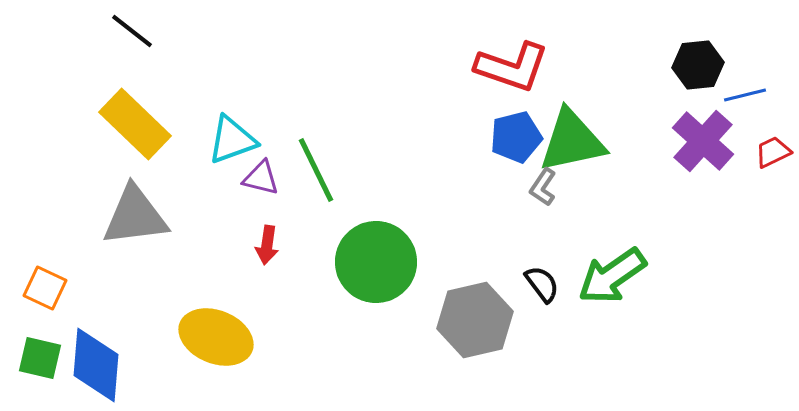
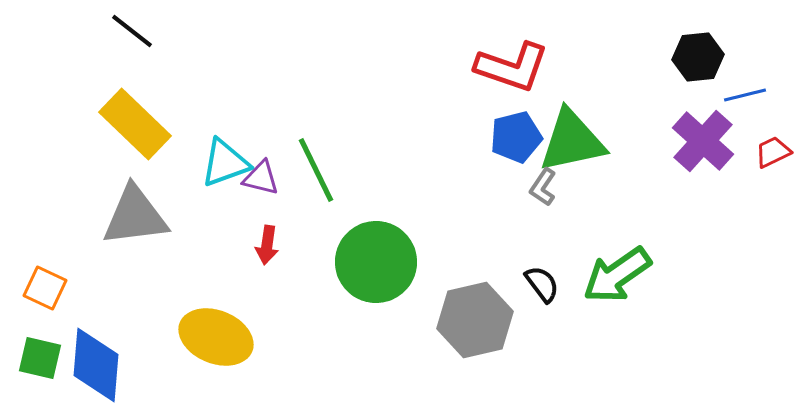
black hexagon: moved 8 px up
cyan triangle: moved 7 px left, 23 px down
green arrow: moved 5 px right, 1 px up
